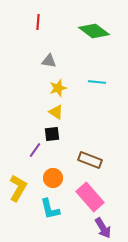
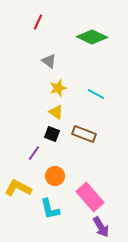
red line: rotated 21 degrees clockwise
green diamond: moved 2 px left, 6 px down; rotated 12 degrees counterclockwise
gray triangle: rotated 28 degrees clockwise
cyan line: moved 1 px left, 12 px down; rotated 24 degrees clockwise
black square: rotated 28 degrees clockwise
purple line: moved 1 px left, 3 px down
brown rectangle: moved 6 px left, 26 px up
orange circle: moved 2 px right, 2 px up
yellow L-shape: rotated 92 degrees counterclockwise
purple arrow: moved 2 px left, 1 px up
